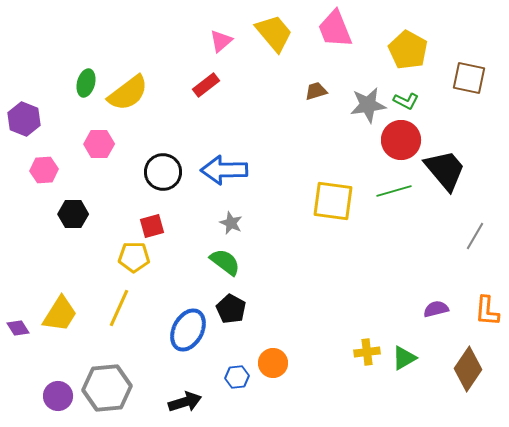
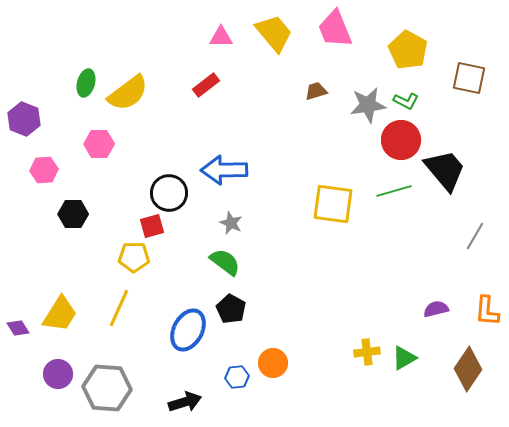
pink triangle at (221, 41): moved 4 px up; rotated 40 degrees clockwise
black circle at (163, 172): moved 6 px right, 21 px down
yellow square at (333, 201): moved 3 px down
gray hexagon at (107, 388): rotated 9 degrees clockwise
purple circle at (58, 396): moved 22 px up
